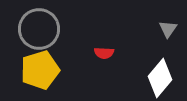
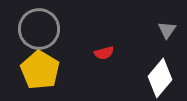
gray triangle: moved 1 px left, 1 px down
red semicircle: rotated 18 degrees counterclockwise
yellow pentagon: rotated 24 degrees counterclockwise
